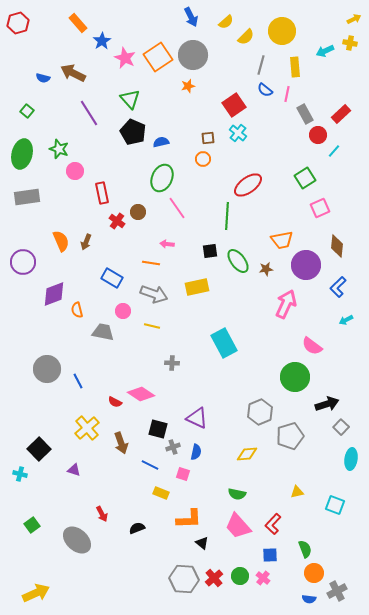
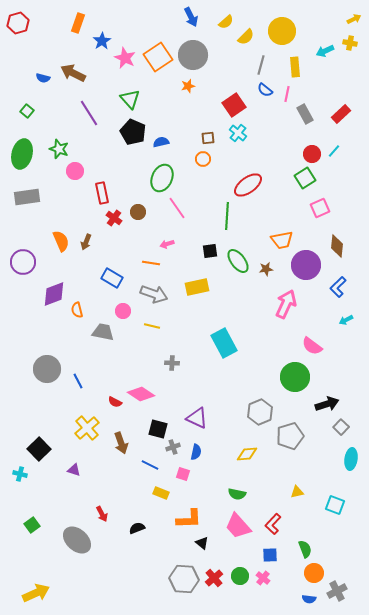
orange rectangle at (78, 23): rotated 60 degrees clockwise
red circle at (318, 135): moved 6 px left, 19 px down
red cross at (117, 221): moved 3 px left, 3 px up
pink arrow at (167, 244): rotated 24 degrees counterclockwise
